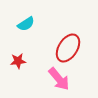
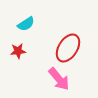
red star: moved 10 px up
